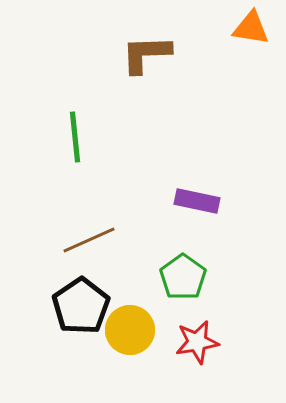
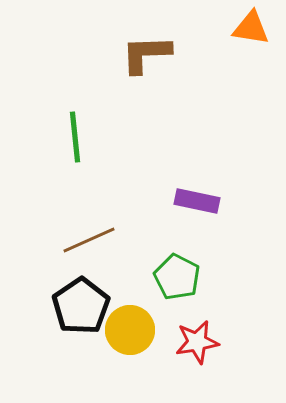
green pentagon: moved 6 px left; rotated 9 degrees counterclockwise
